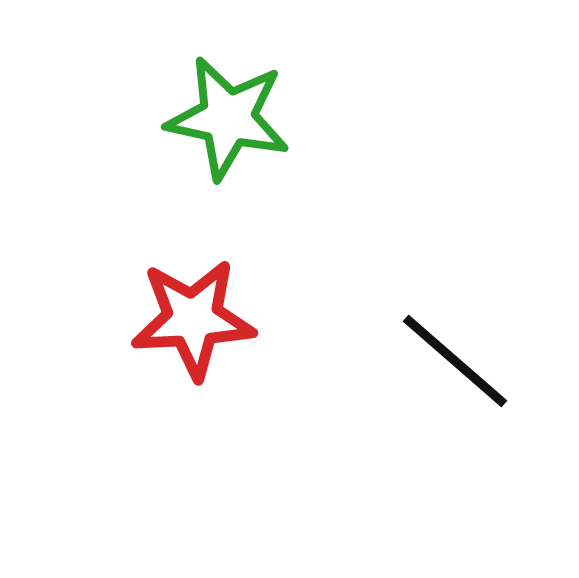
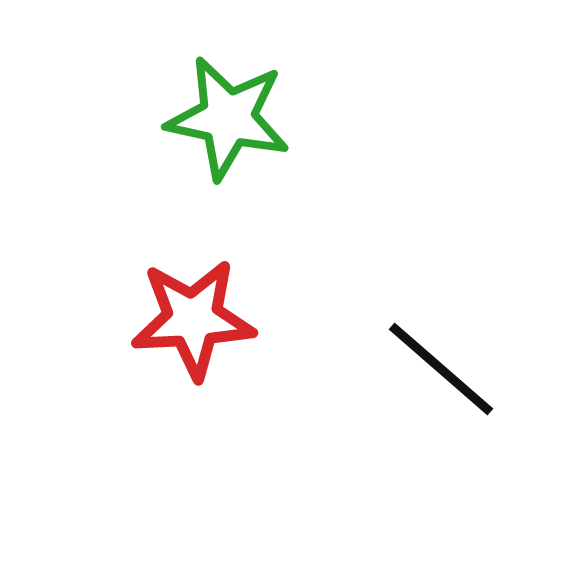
black line: moved 14 px left, 8 px down
